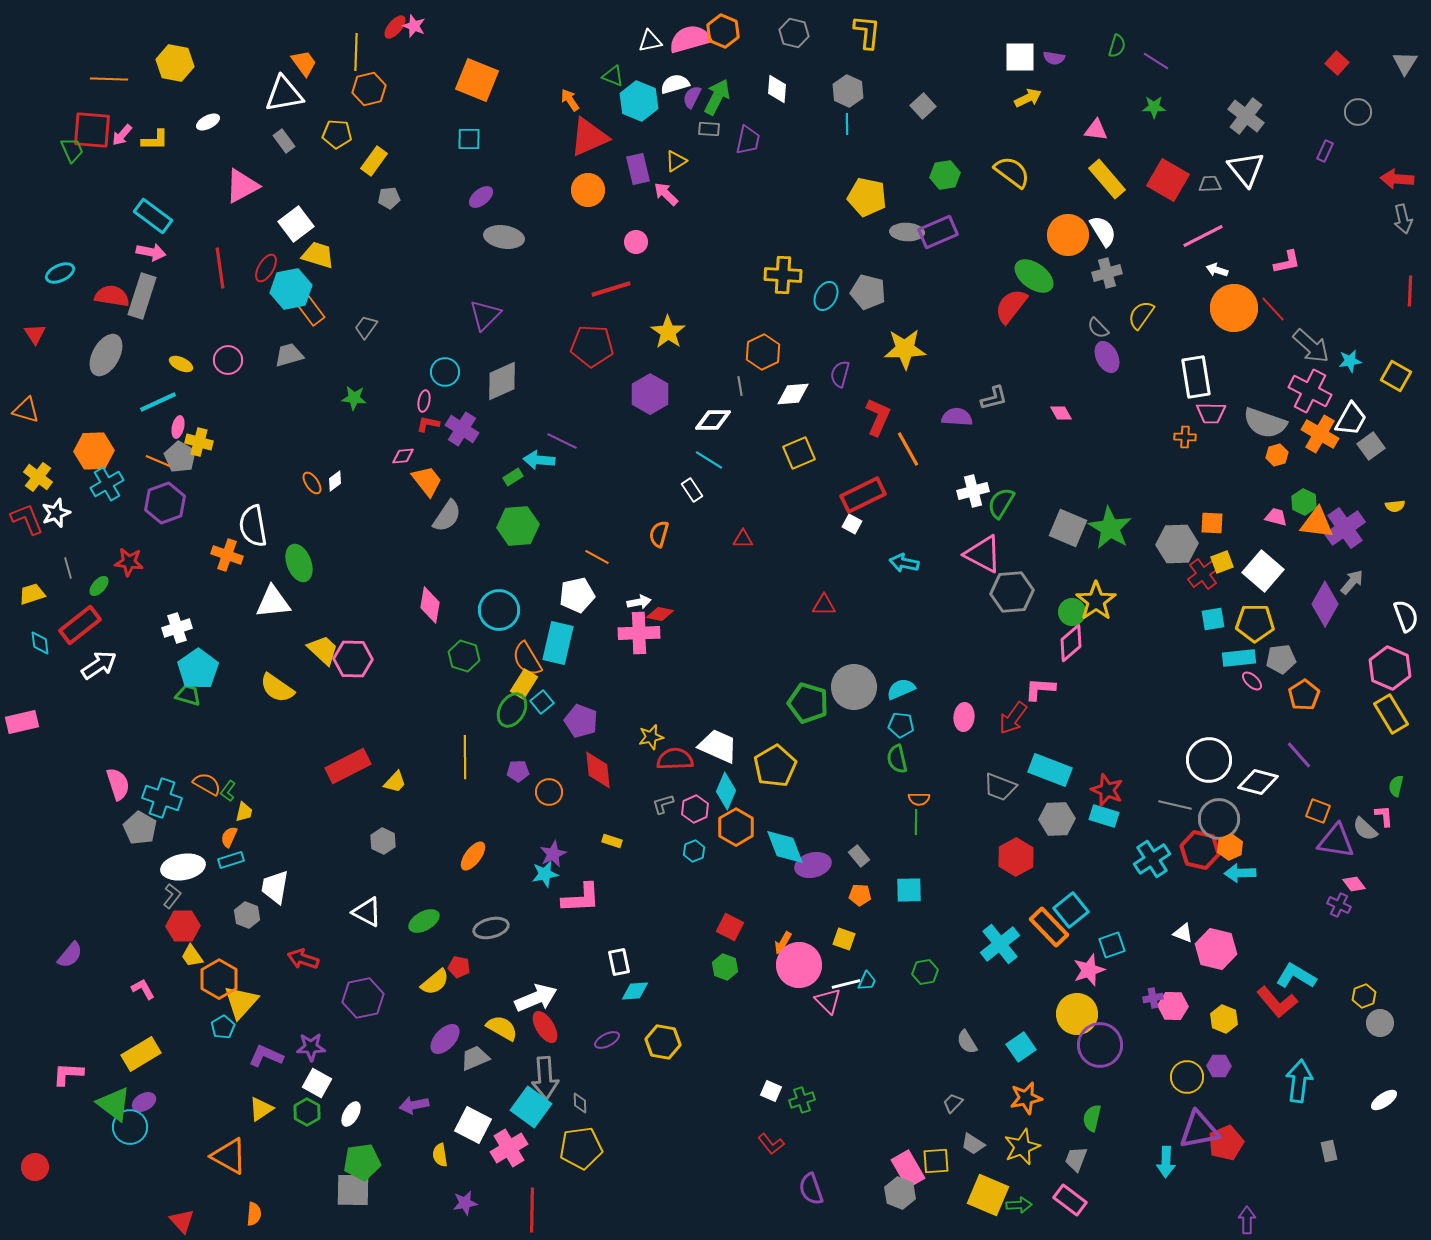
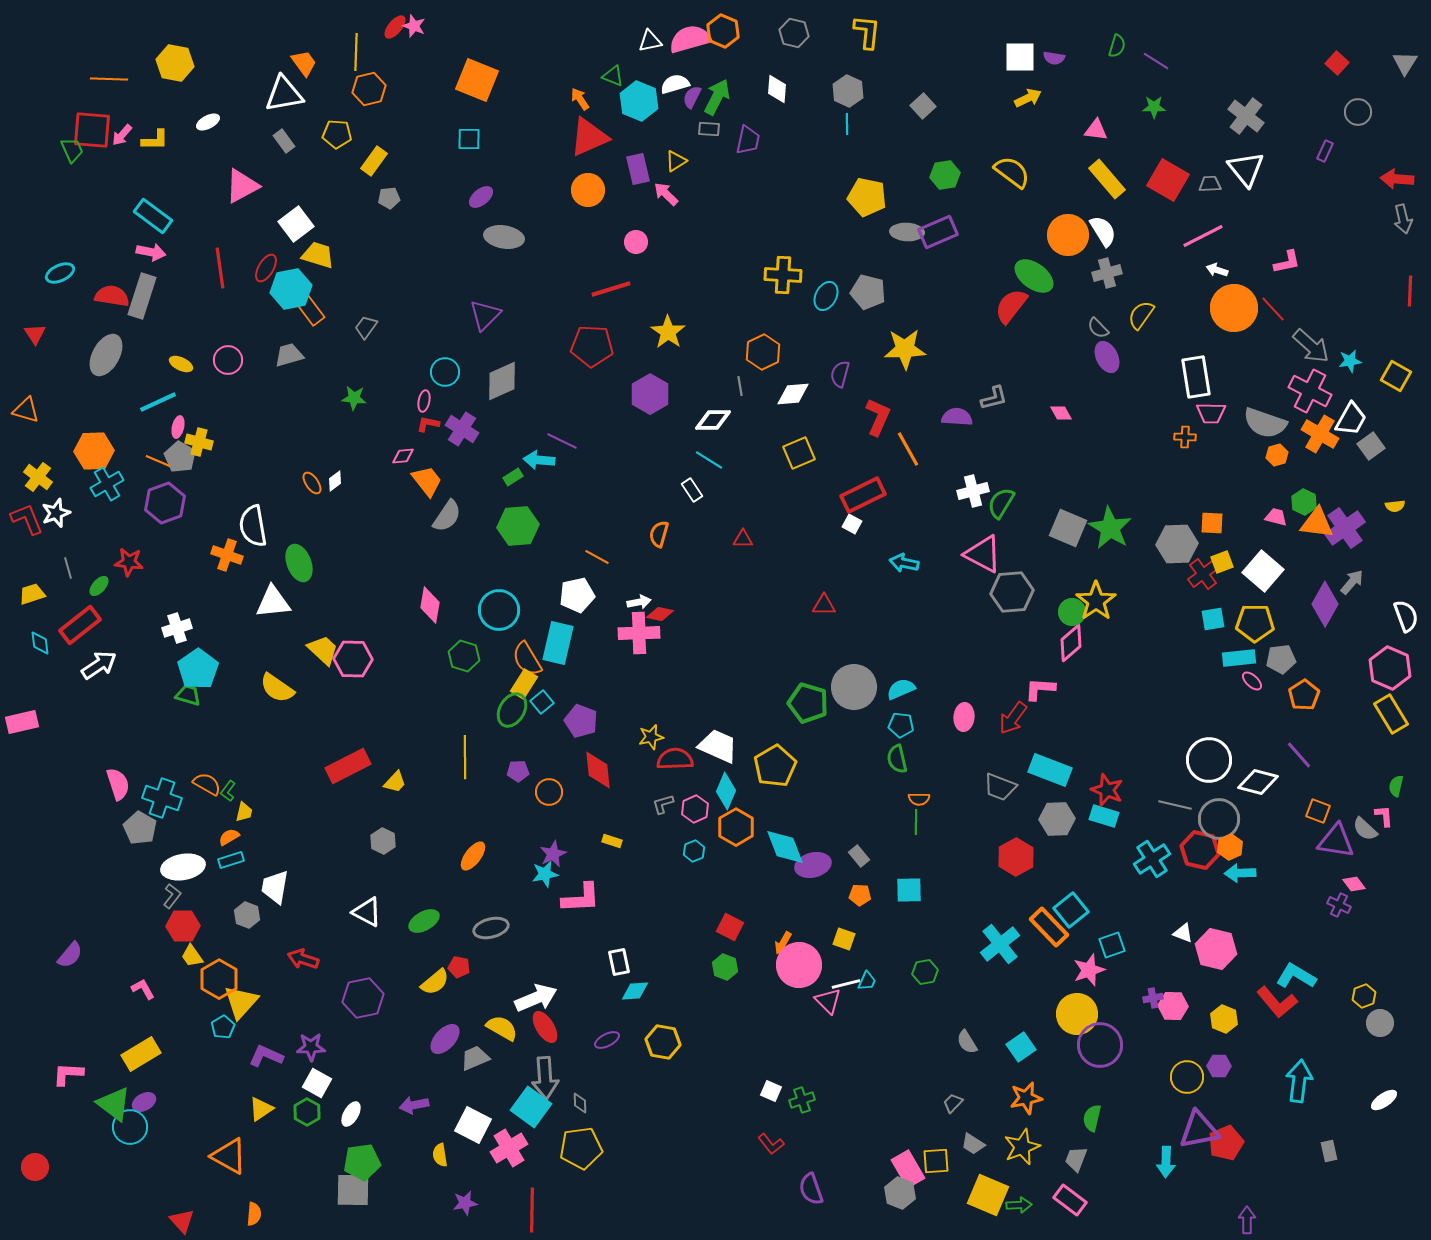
orange arrow at (570, 100): moved 10 px right, 1 px up
orange semicircle at (229, 837): rotated 35 degrees clockwise
